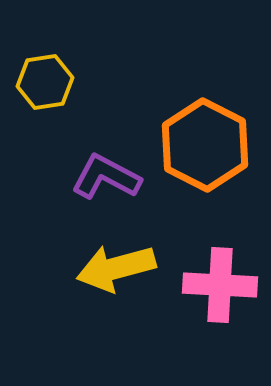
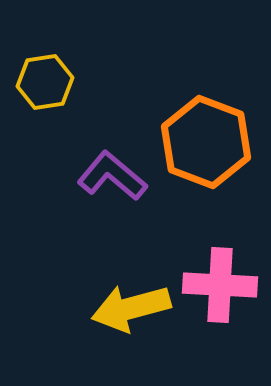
orange hexagon: moved 1 px right, 3 px up; rotated 6 degrees counterclockwise
purple L-shape: moved 6 px right, 1 px up; rotated 12 degrees clockwise
yellow arrow: moved 15 px right, 40 px down
